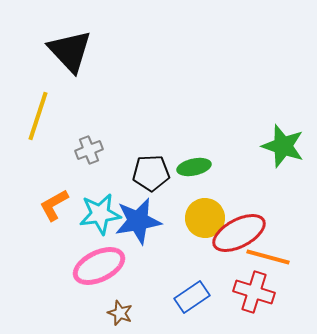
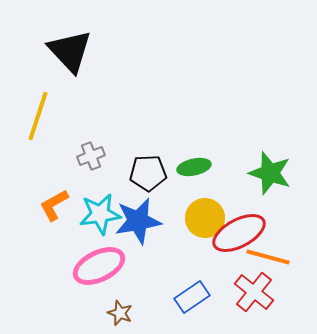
green star: moved 13 px left, 27 px down
gray cross: moved 2 px right, 6 px down
black pentagon: moved 3 px left
red cross: rotated 21 degrees clockwise
